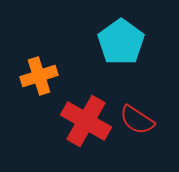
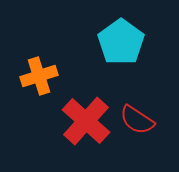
red cross: rotated 12 degrees clockwise
